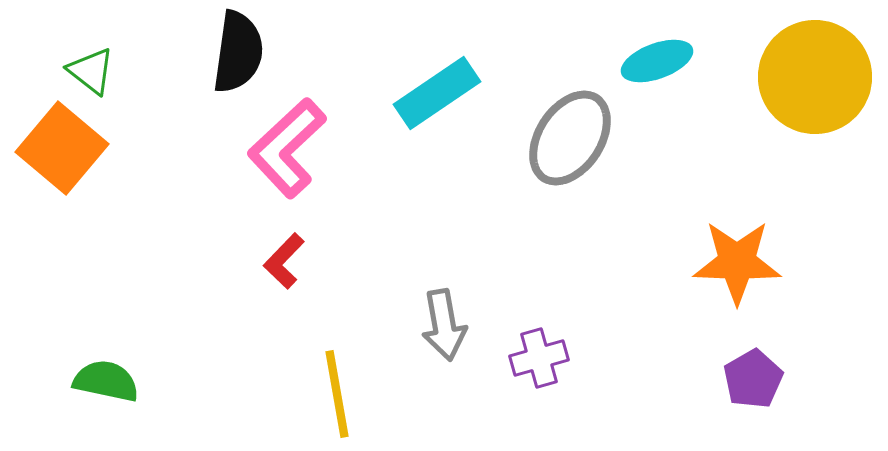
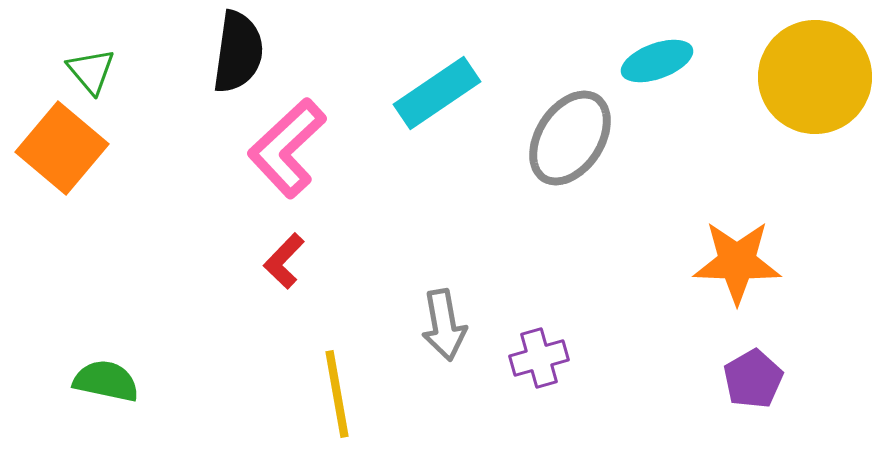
green triangle: rotated 12 degrees clockwise
